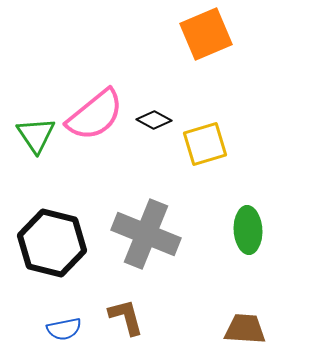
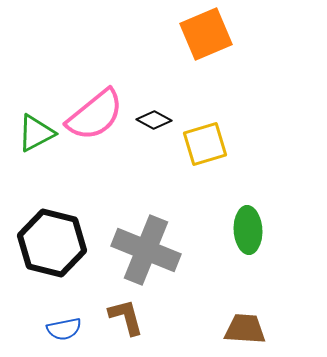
green triangle: moved 2 px up; rotated 36 degrees clockwise
gray cross: moved 16 px down
